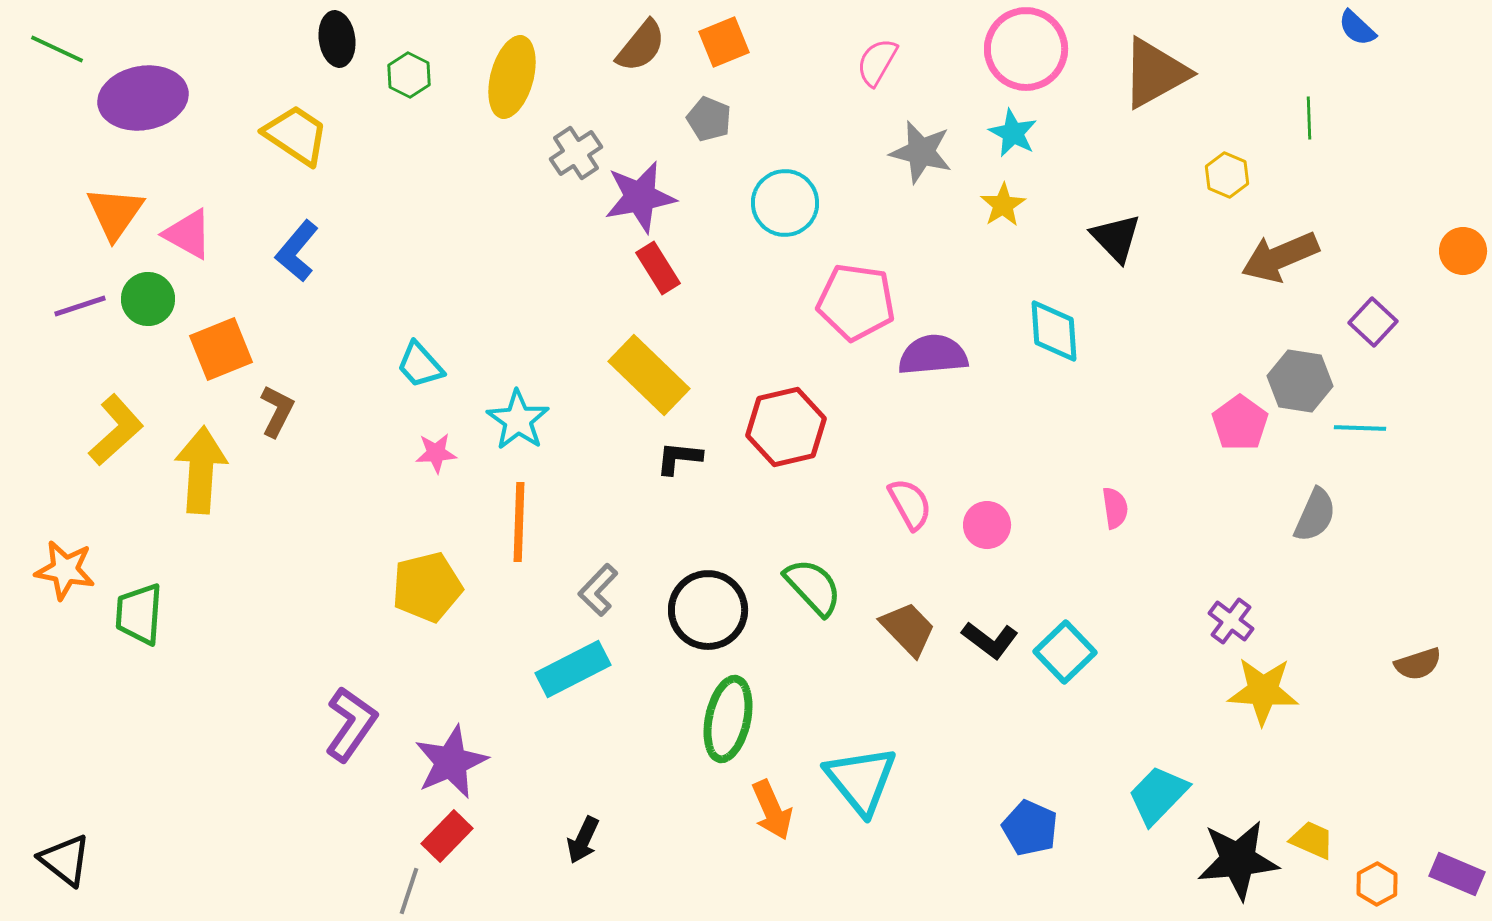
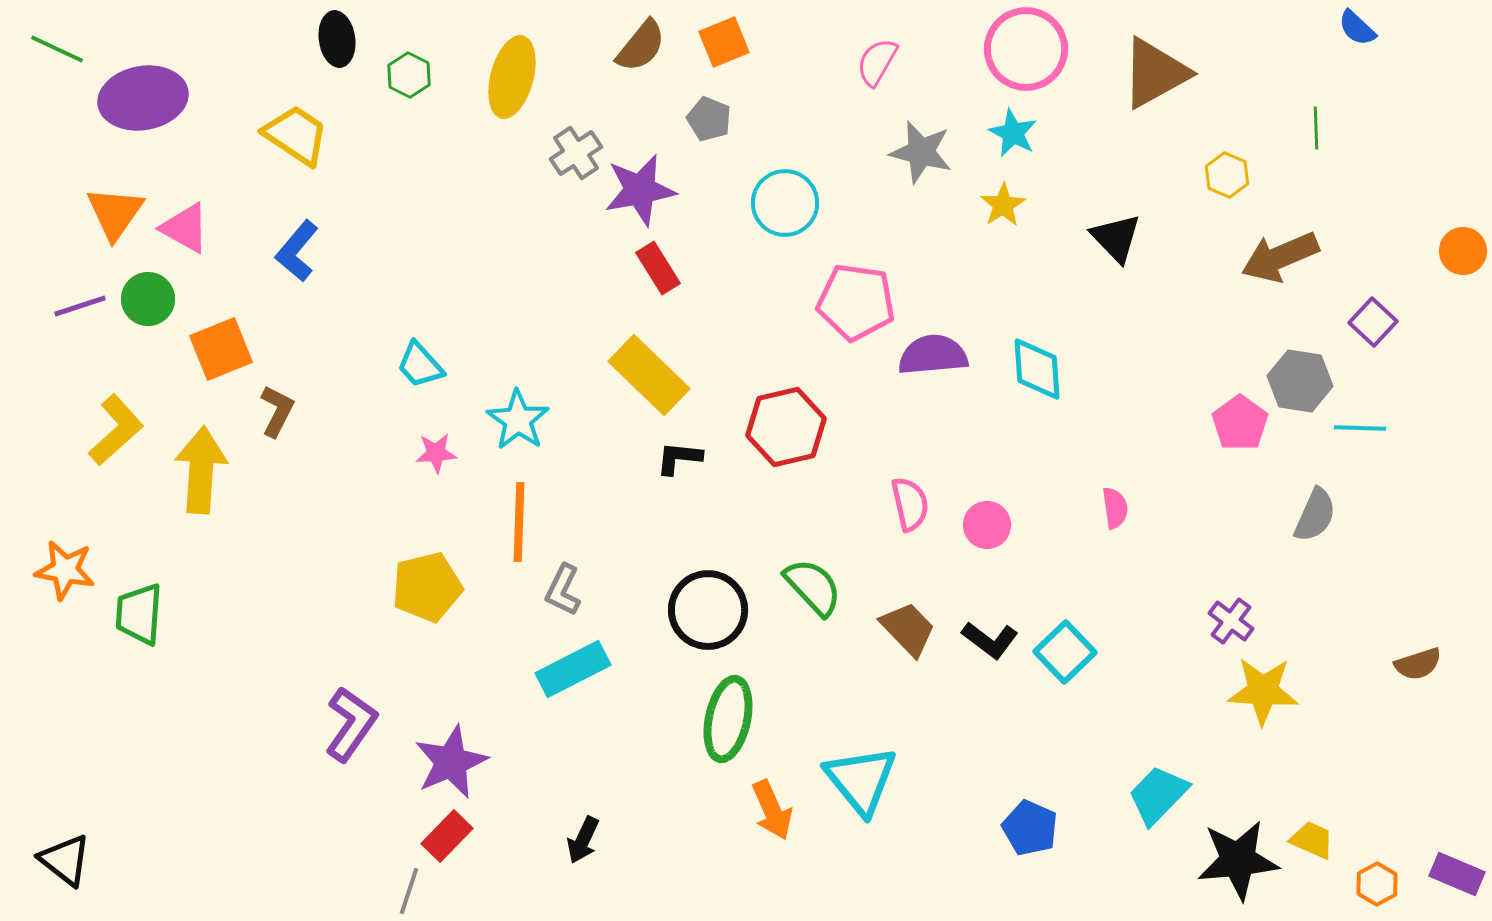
green line at (1309, 118): moved 7 px right, 10 px down
purple star at (640, 197): moved 7 px up
pink triangle at (188, 234): moved 3 px left, 6 px up
cyan diamond at (1054, 331): moved 17 px left, 38 px down
pink semicircle at (910, 504): rotated 16 degrees clockwise
gray L-shape at (598, 590): moved 35 px left; rotated 18 degrees counterclockwise
